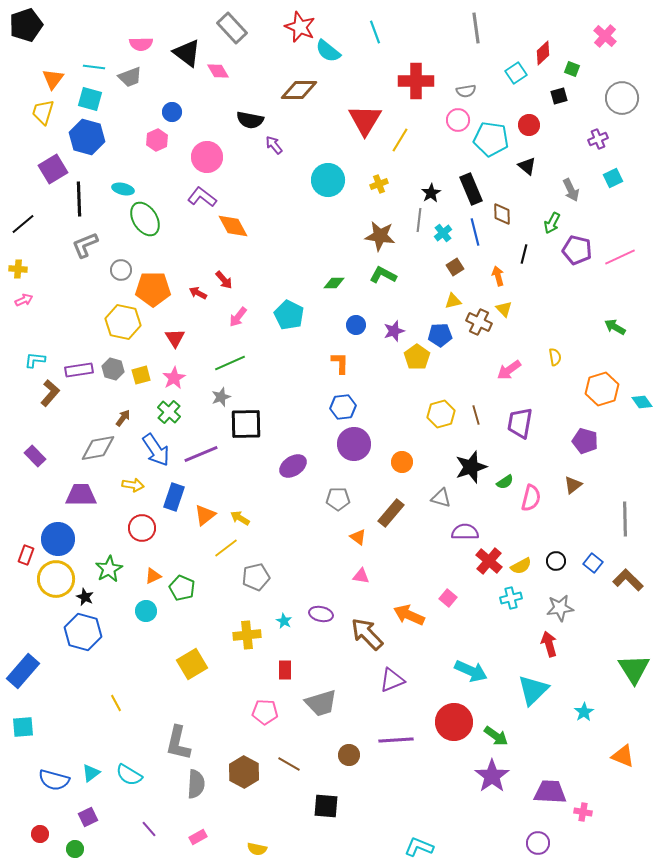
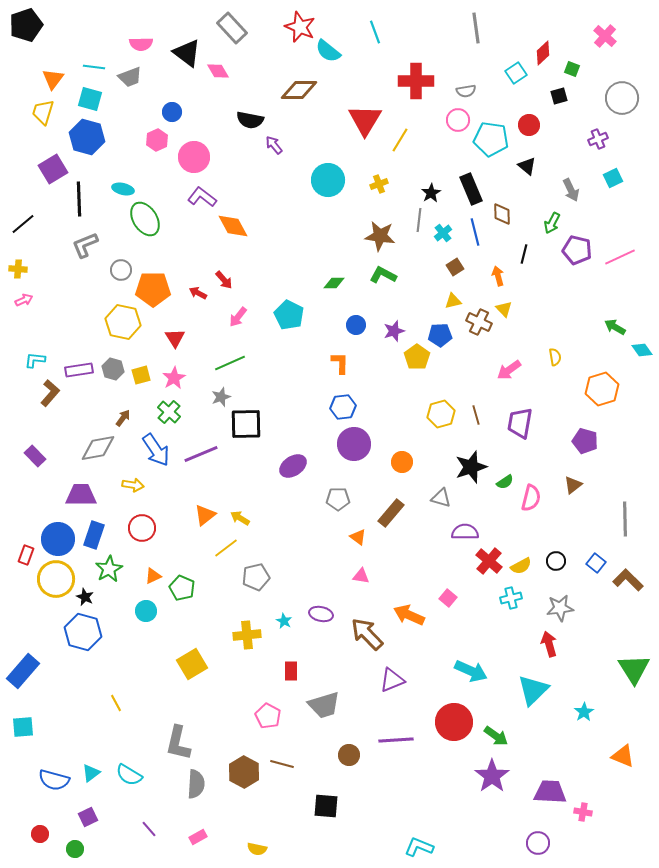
pink circle at (207, 157): moved 13 px left
cyan diamond at (642, 402): moved 52 px up
blue rectangle at (174, 497): moved 80 px left, 38 px down
blue square at (593, 563): moved 3 px right
red rectangle at (285, 670): moved 6 px right, 1 px down
gray trapezoid at (321, 703): moved 3 px right, 2 px down
pink pentagon at (265, 712): moved 3 px right, 4 px down; rotated 25 degrees clockwise
brown line at (289, 764): moved 7 px left; rotated 15 degrees counterclockwise
